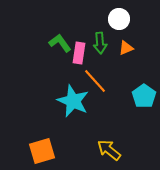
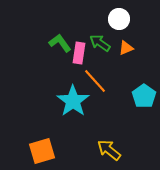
green arrow: rotated 130 degrees clockwise
cyan star: rotated 12 degrees clockwise
